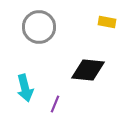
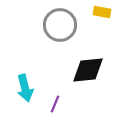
yellow rectangle: moved 5 px left, 10 px up
gray circle: moved 21 px right, 2 px up
black diamond: rotated 12 degrees counterclockwise
